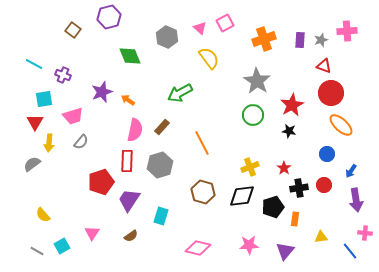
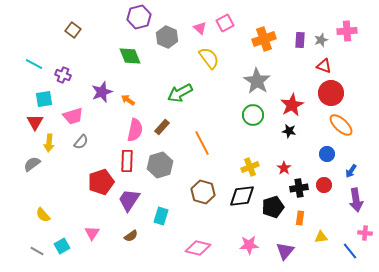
purple hexagon at (109, 17): moved 30 px right
orange rectangle at (295, 219): moved 5 px right, 1 px up
